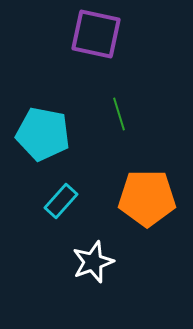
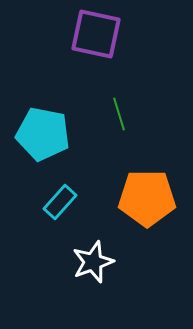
cyan rectangle: moved 1 px left, 1 px down
